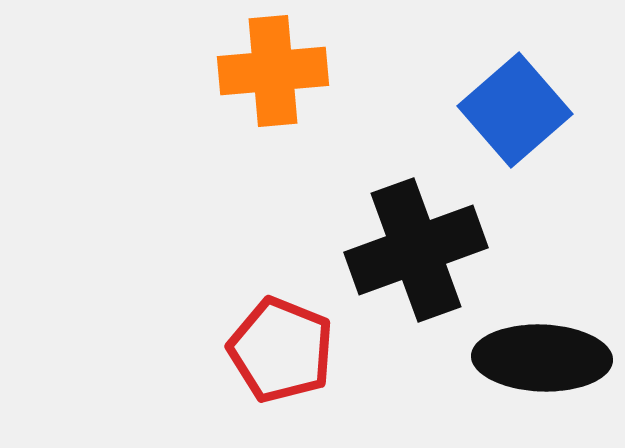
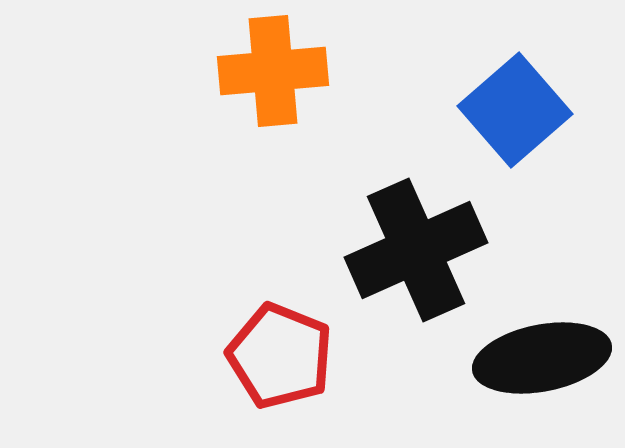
black cross: rotated 4 degrees counterclockwise
red pentagon: moved 1 px left, 6 px down
black ellipse: rotated 13 degrees counterclockwise
